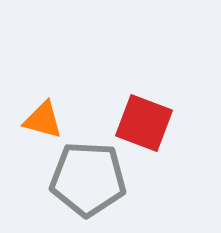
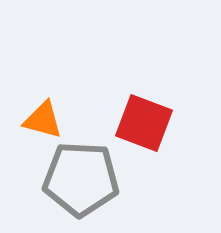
gray pentagon: moved 7 px left
